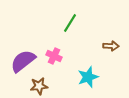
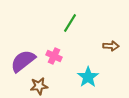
cyan star: rotated 15 degrees counterclockwise
